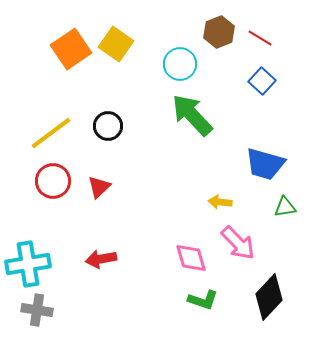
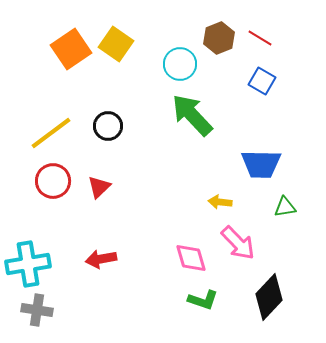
brown hexagon: moved 6 px down
blue square: rotated 12 degrees counterclockwise
blue trapezoid: moved 4 px left; rotated 15 degrees counterclockwise
